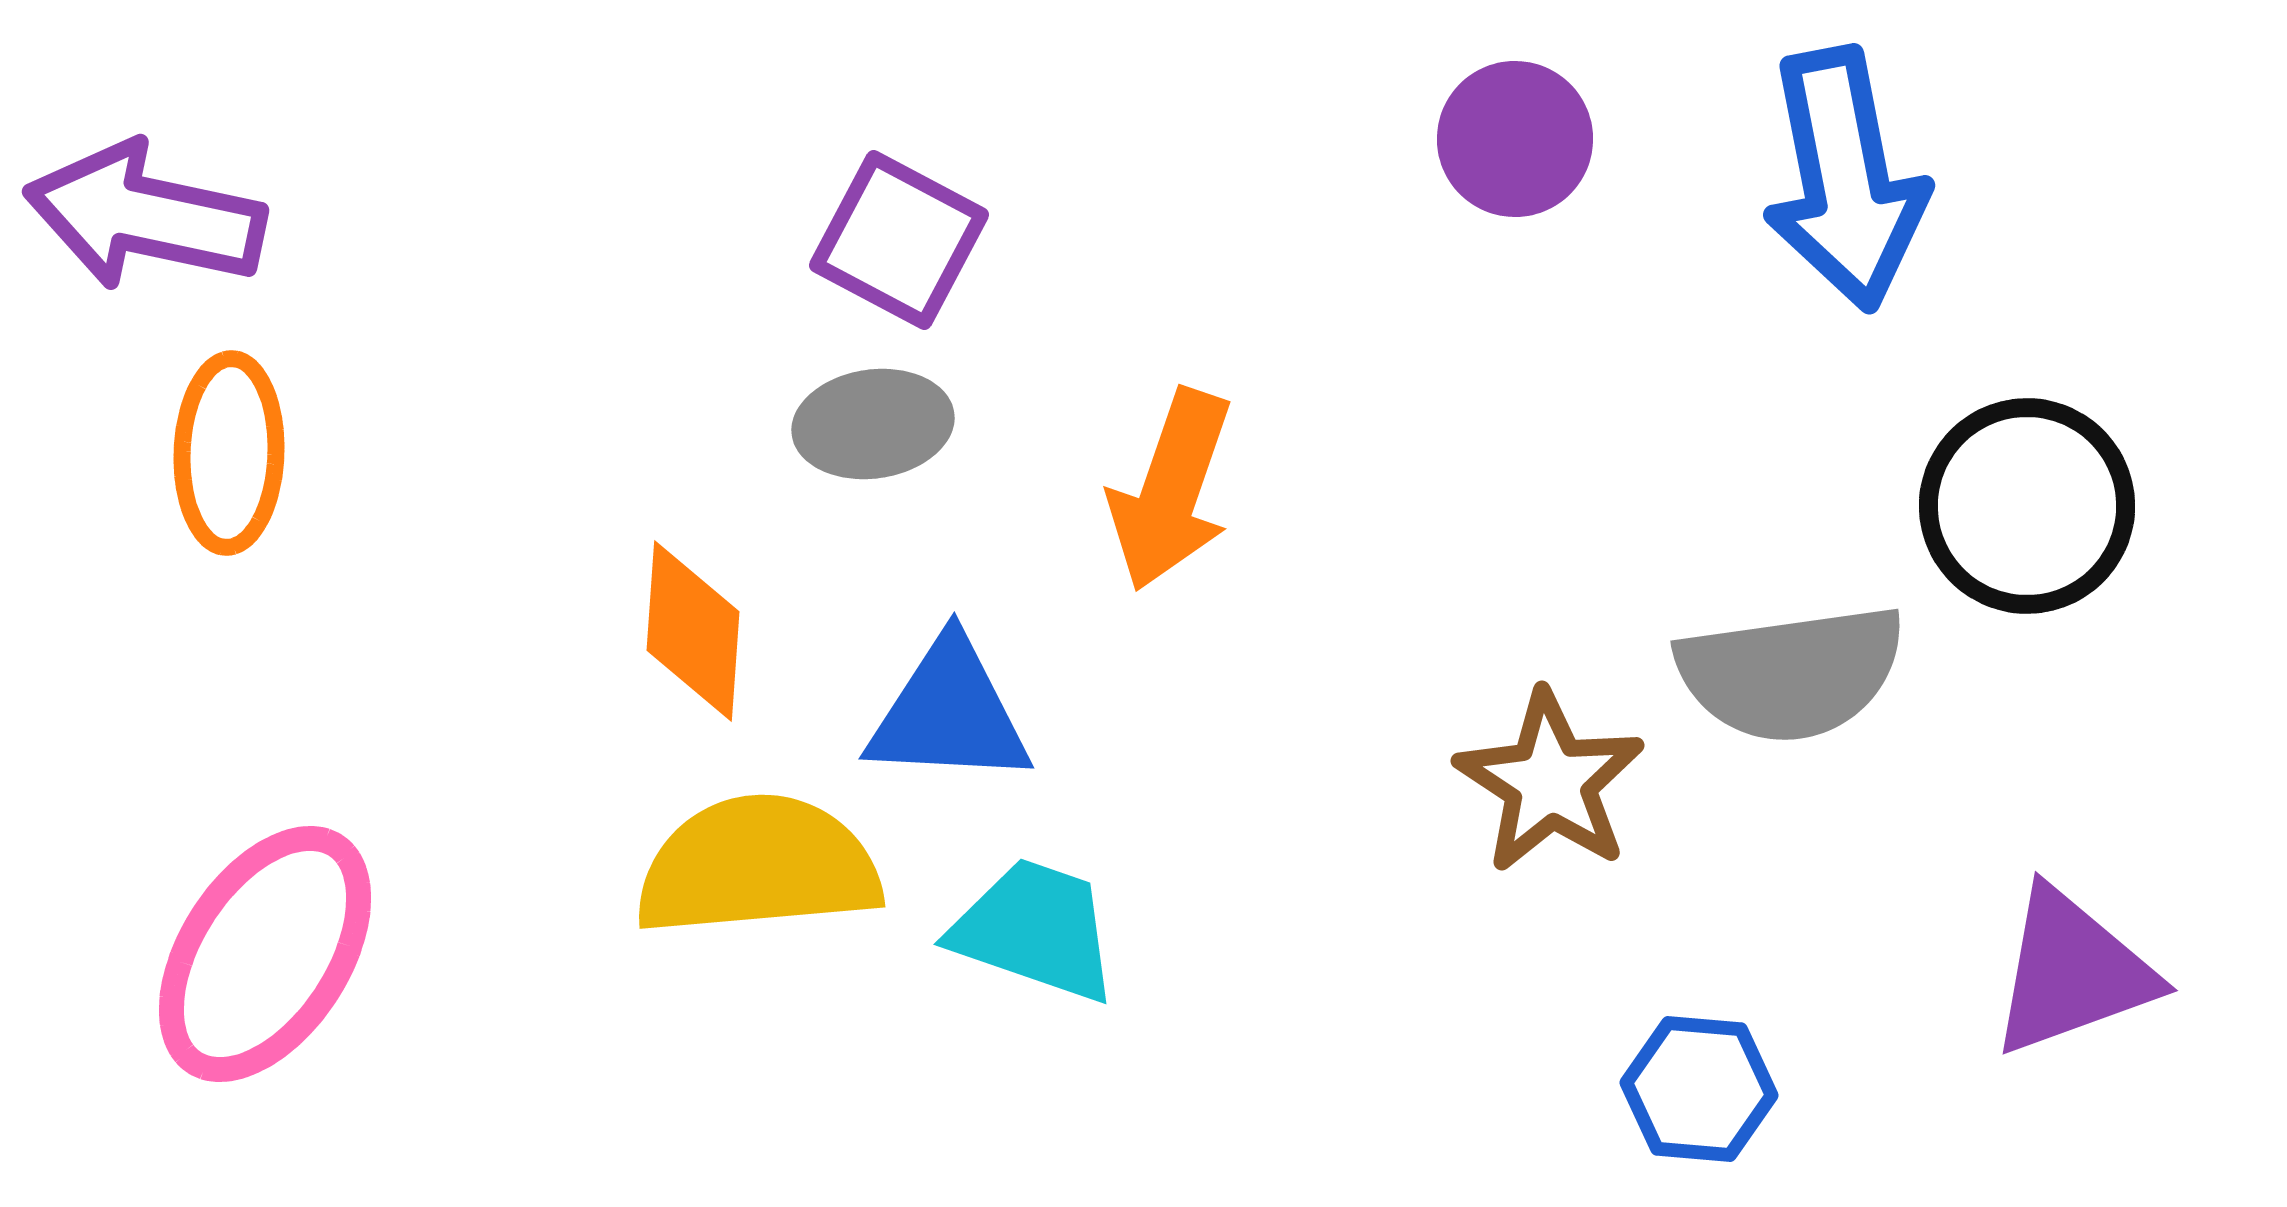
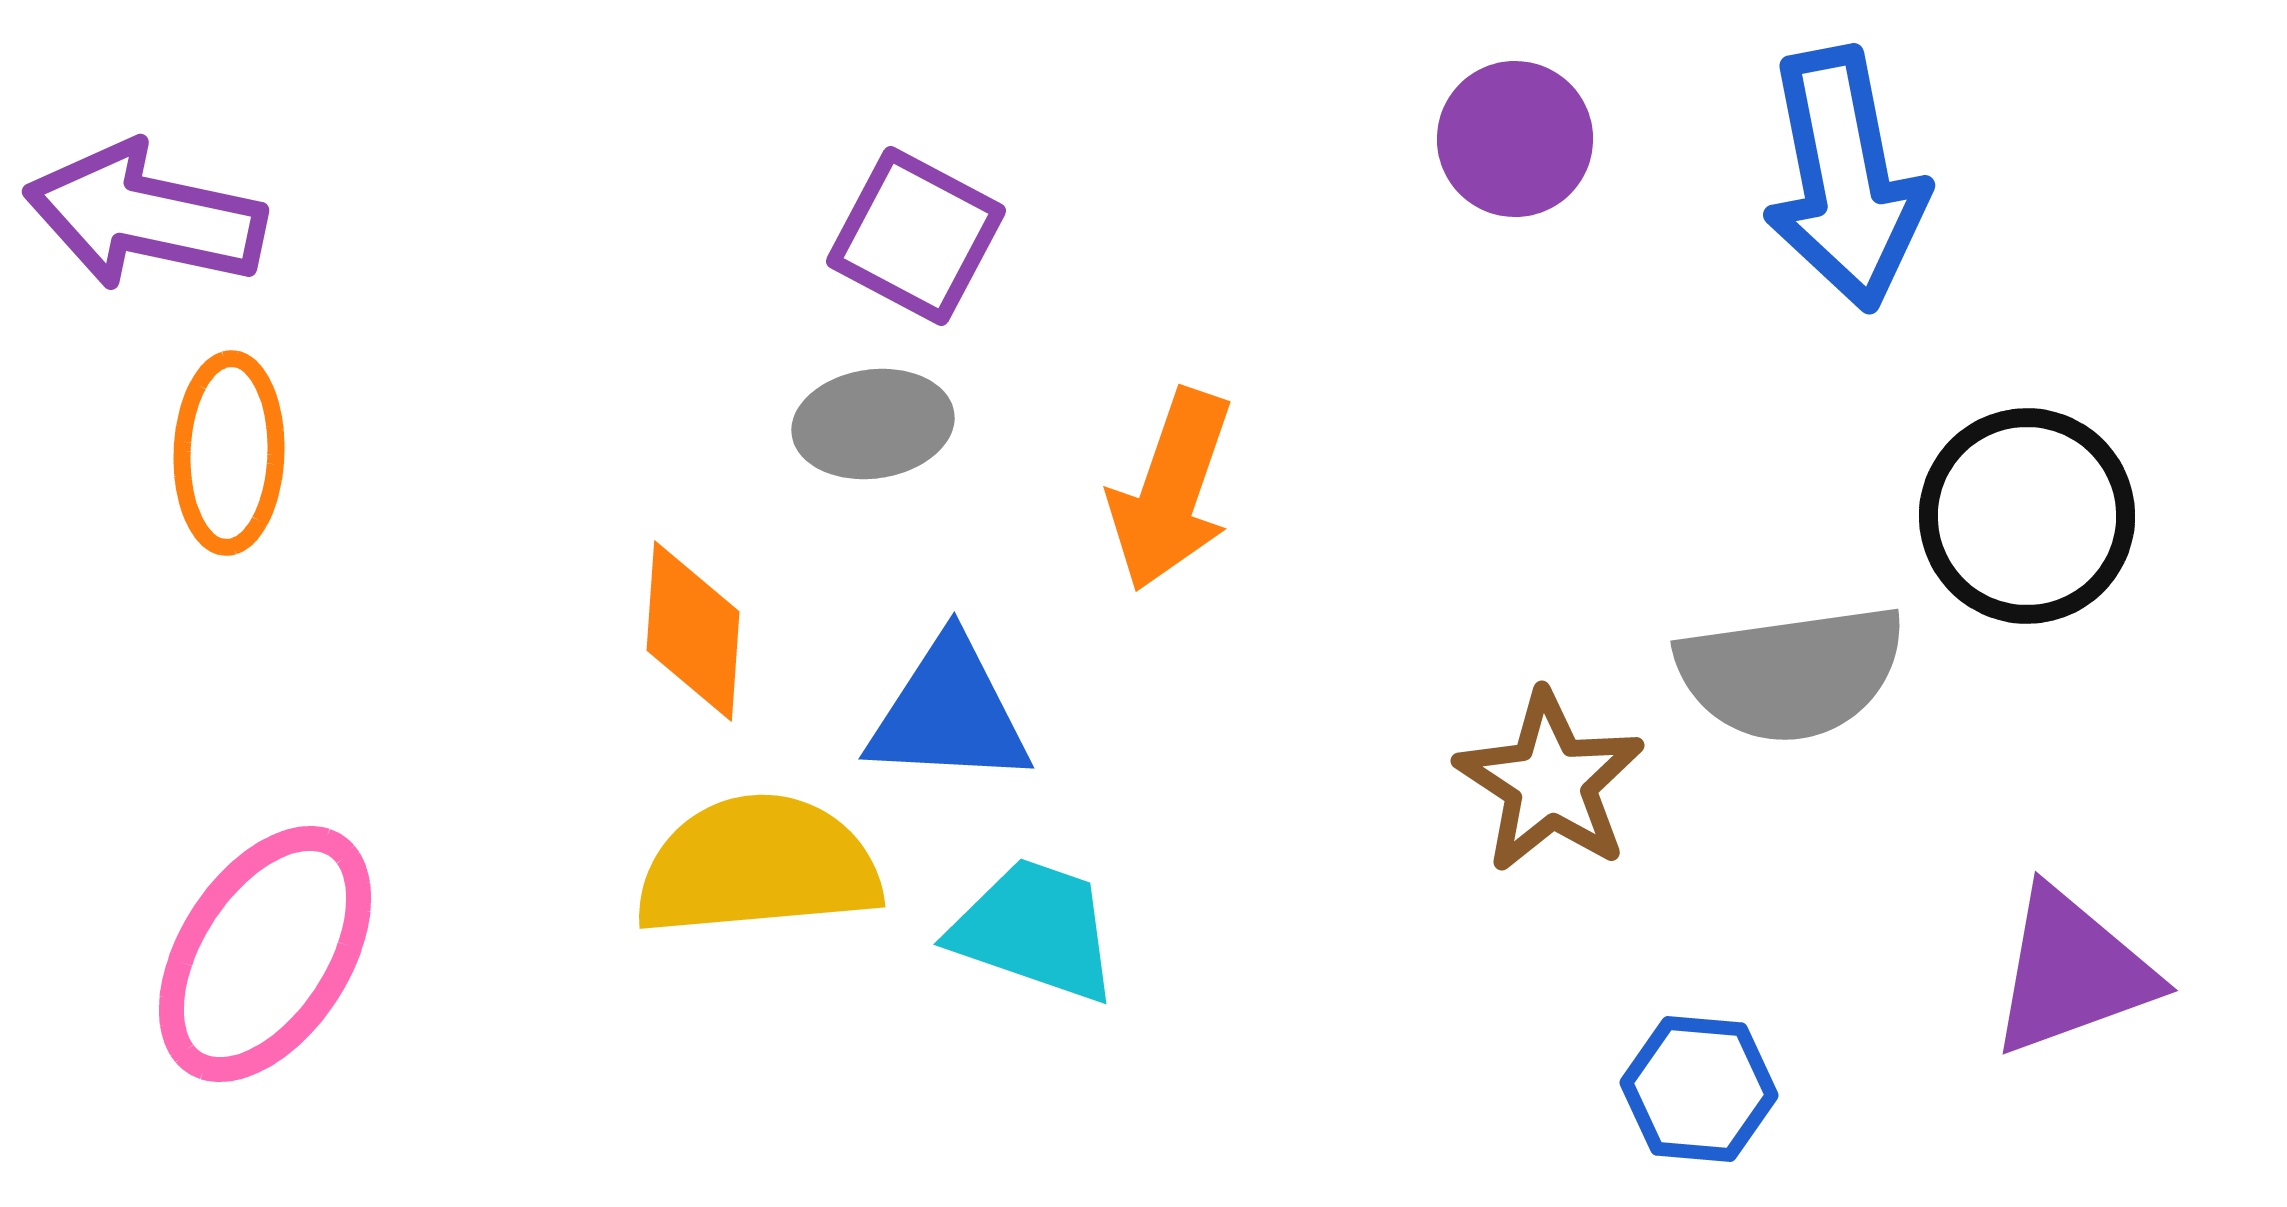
purple square: moved 17 px right, 4 px up
black circle: moved 10 px down
